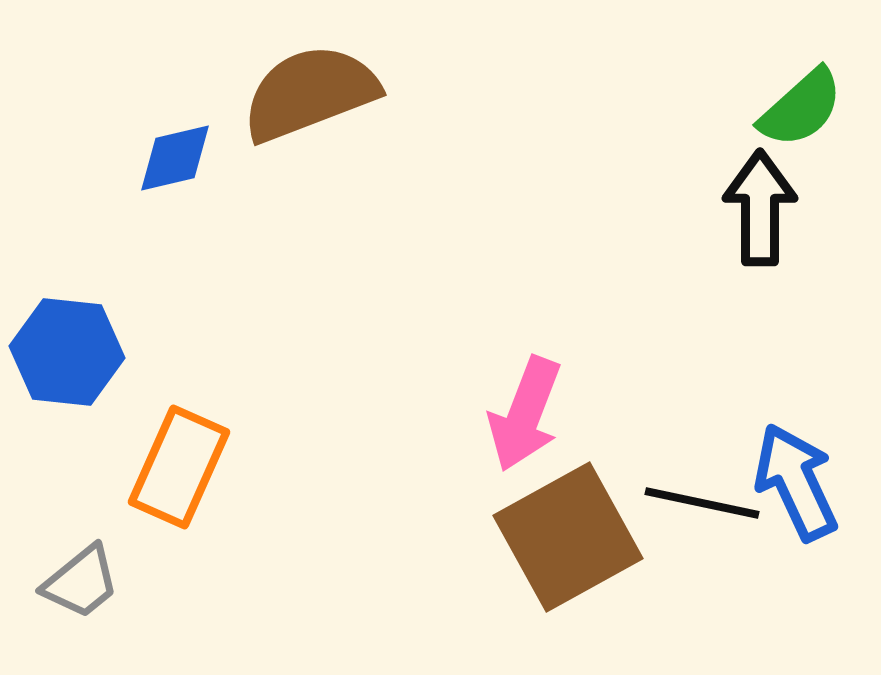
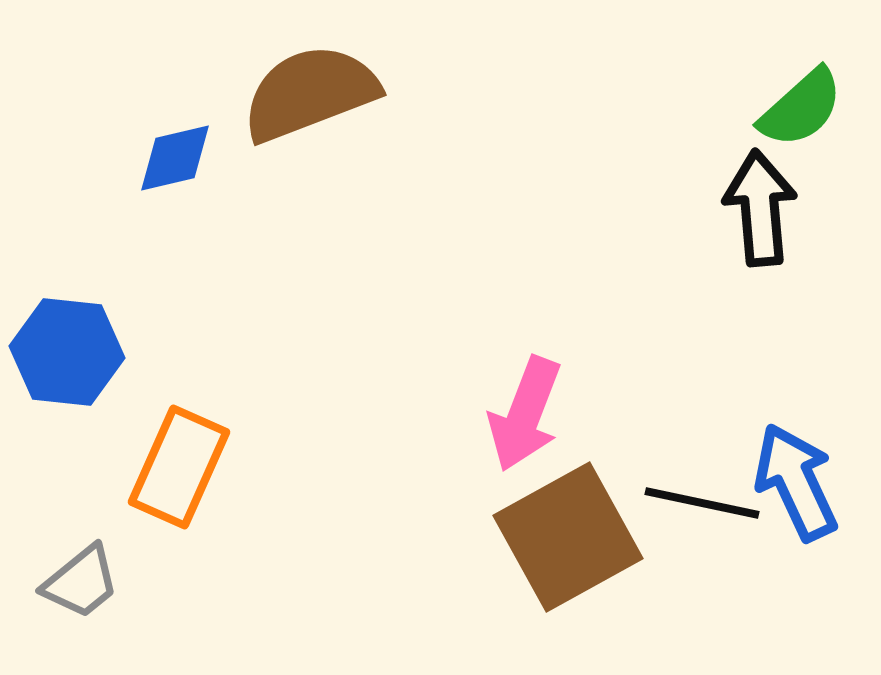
black arrow: rotated 5 degrees counterclockwise
